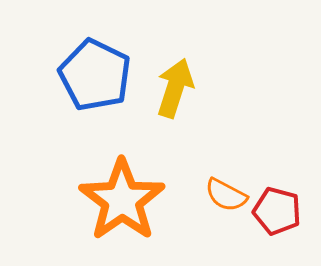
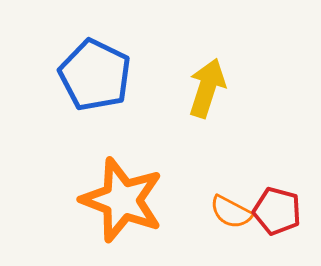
yellow arrow: moved 32 px right
orange semicircle: moved 5 px right, 17 px down
orange star: rotated 16 degrees counterclockwise
